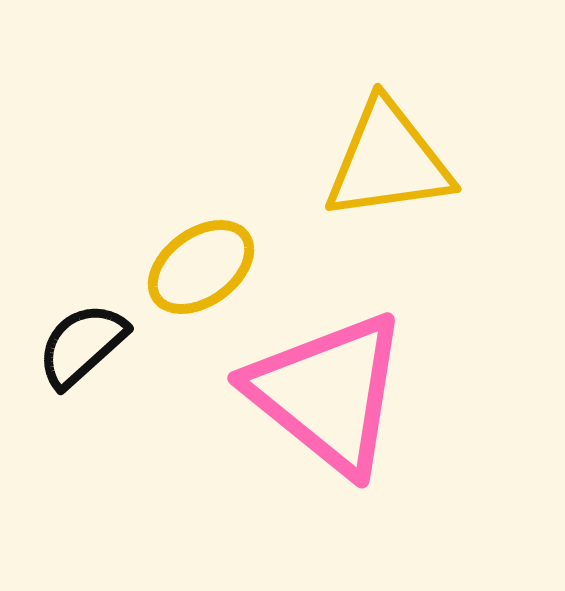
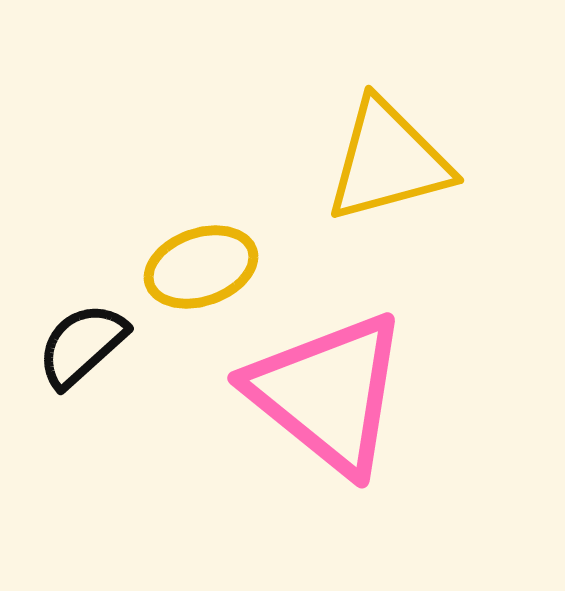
yellow triangle: rotated 7 degrees counterclockwise
yellow ellipse: rotated 17 degrees clockwise
